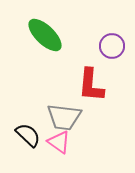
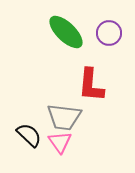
green ellipse: moved 21 px right, 3 px up
purple circle: moved 3 px left, 13 px up
black semicircle: moved 1 px right
pink triangle: moved 1 px right; rotated 20 degrees clockwise
